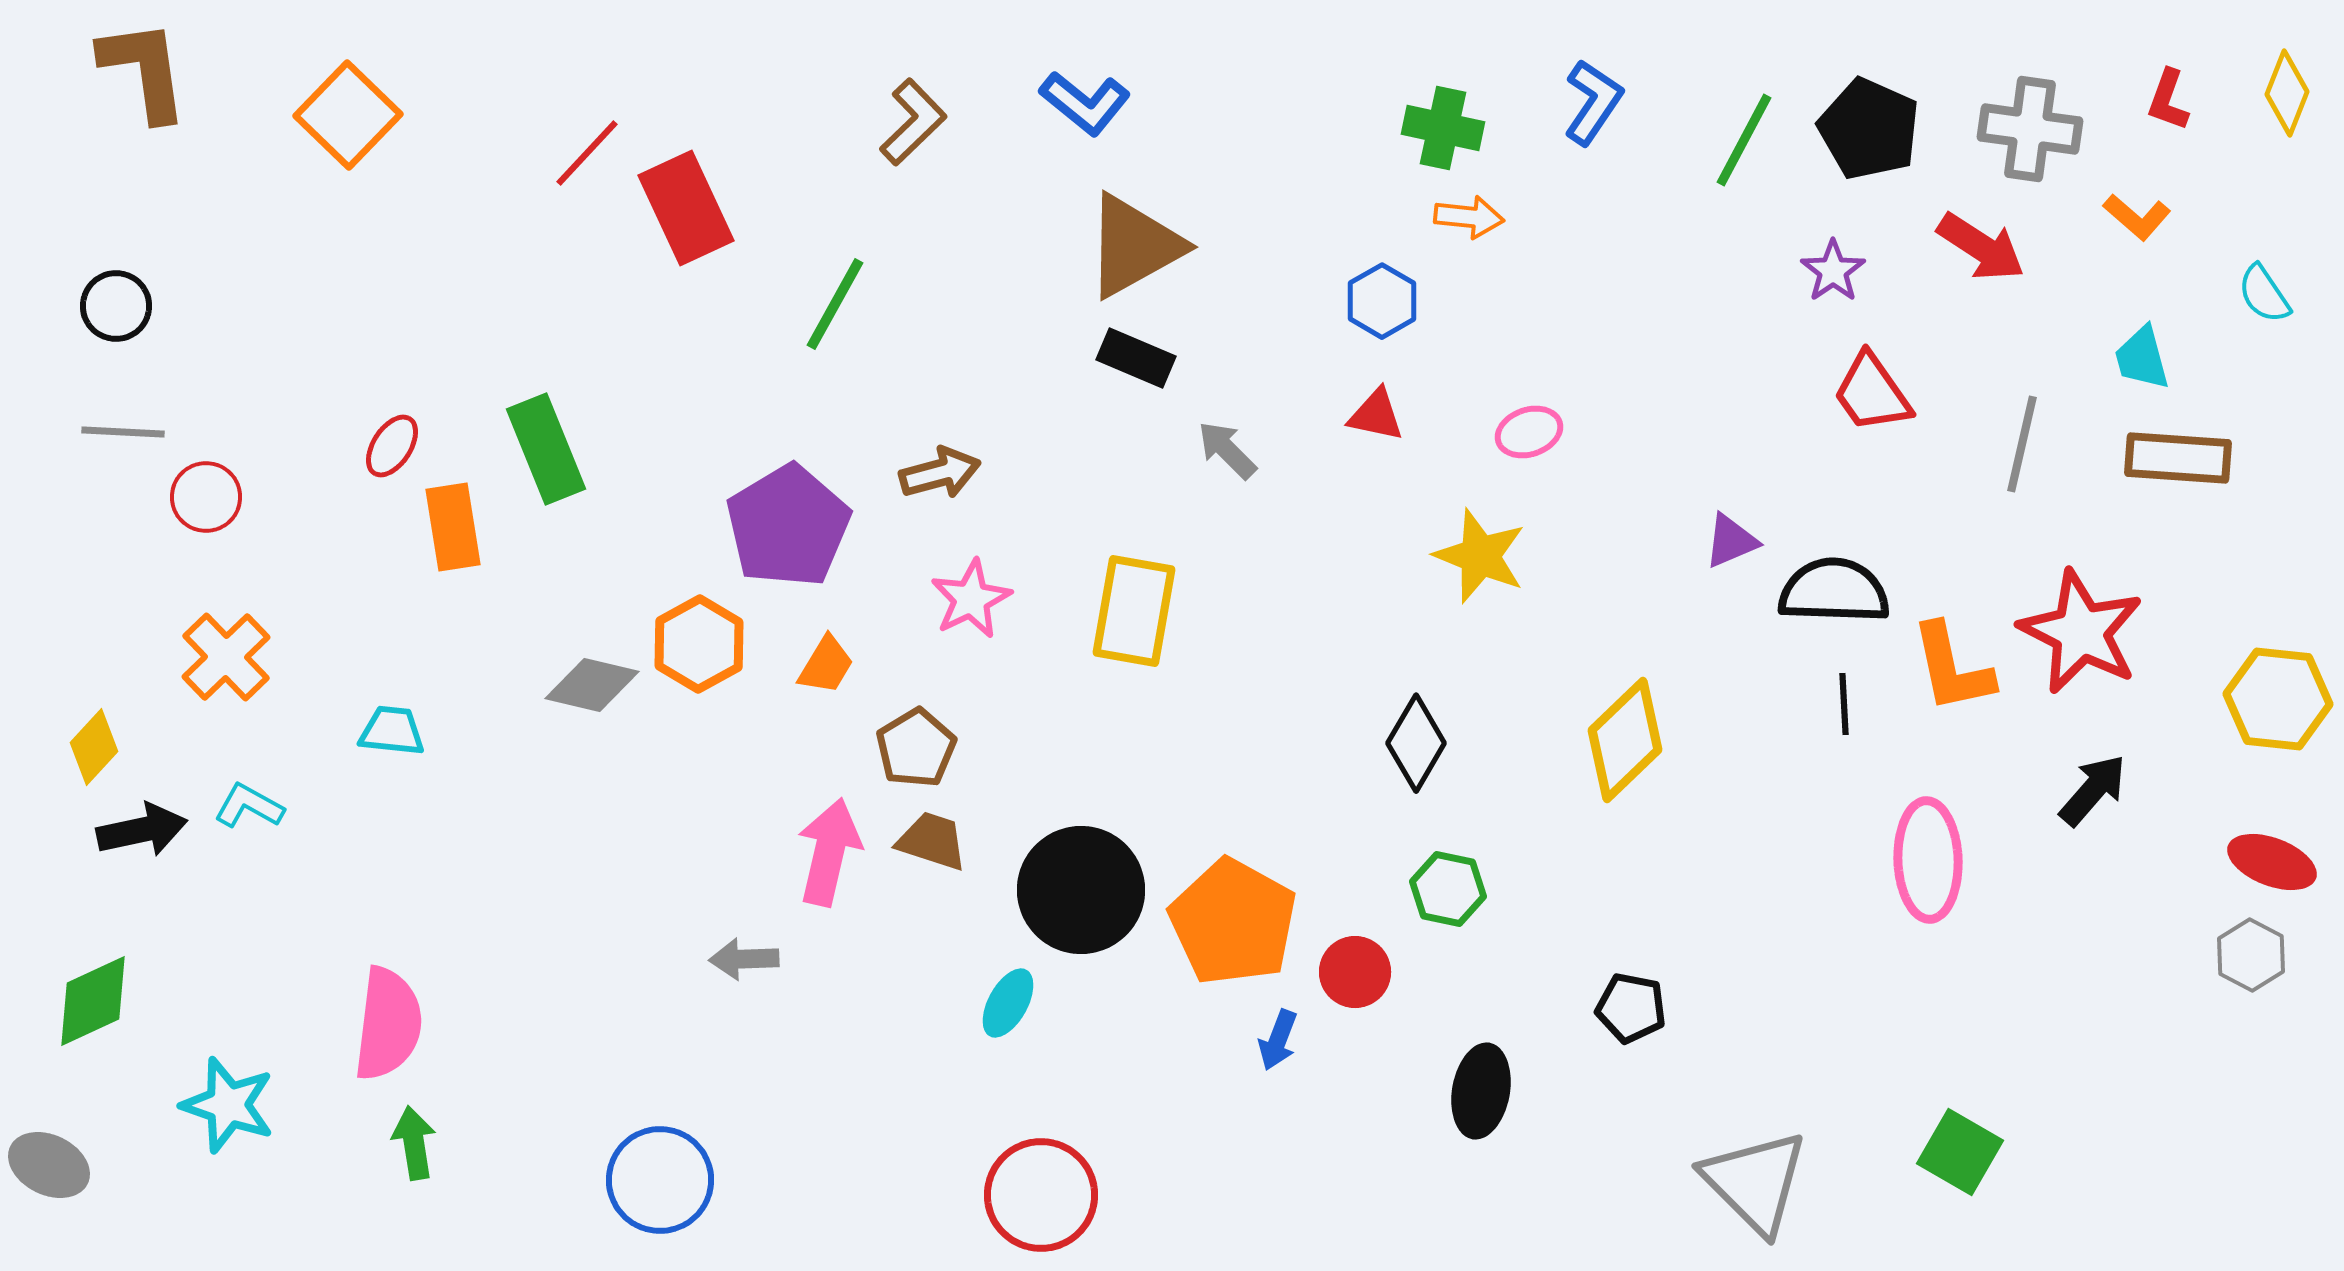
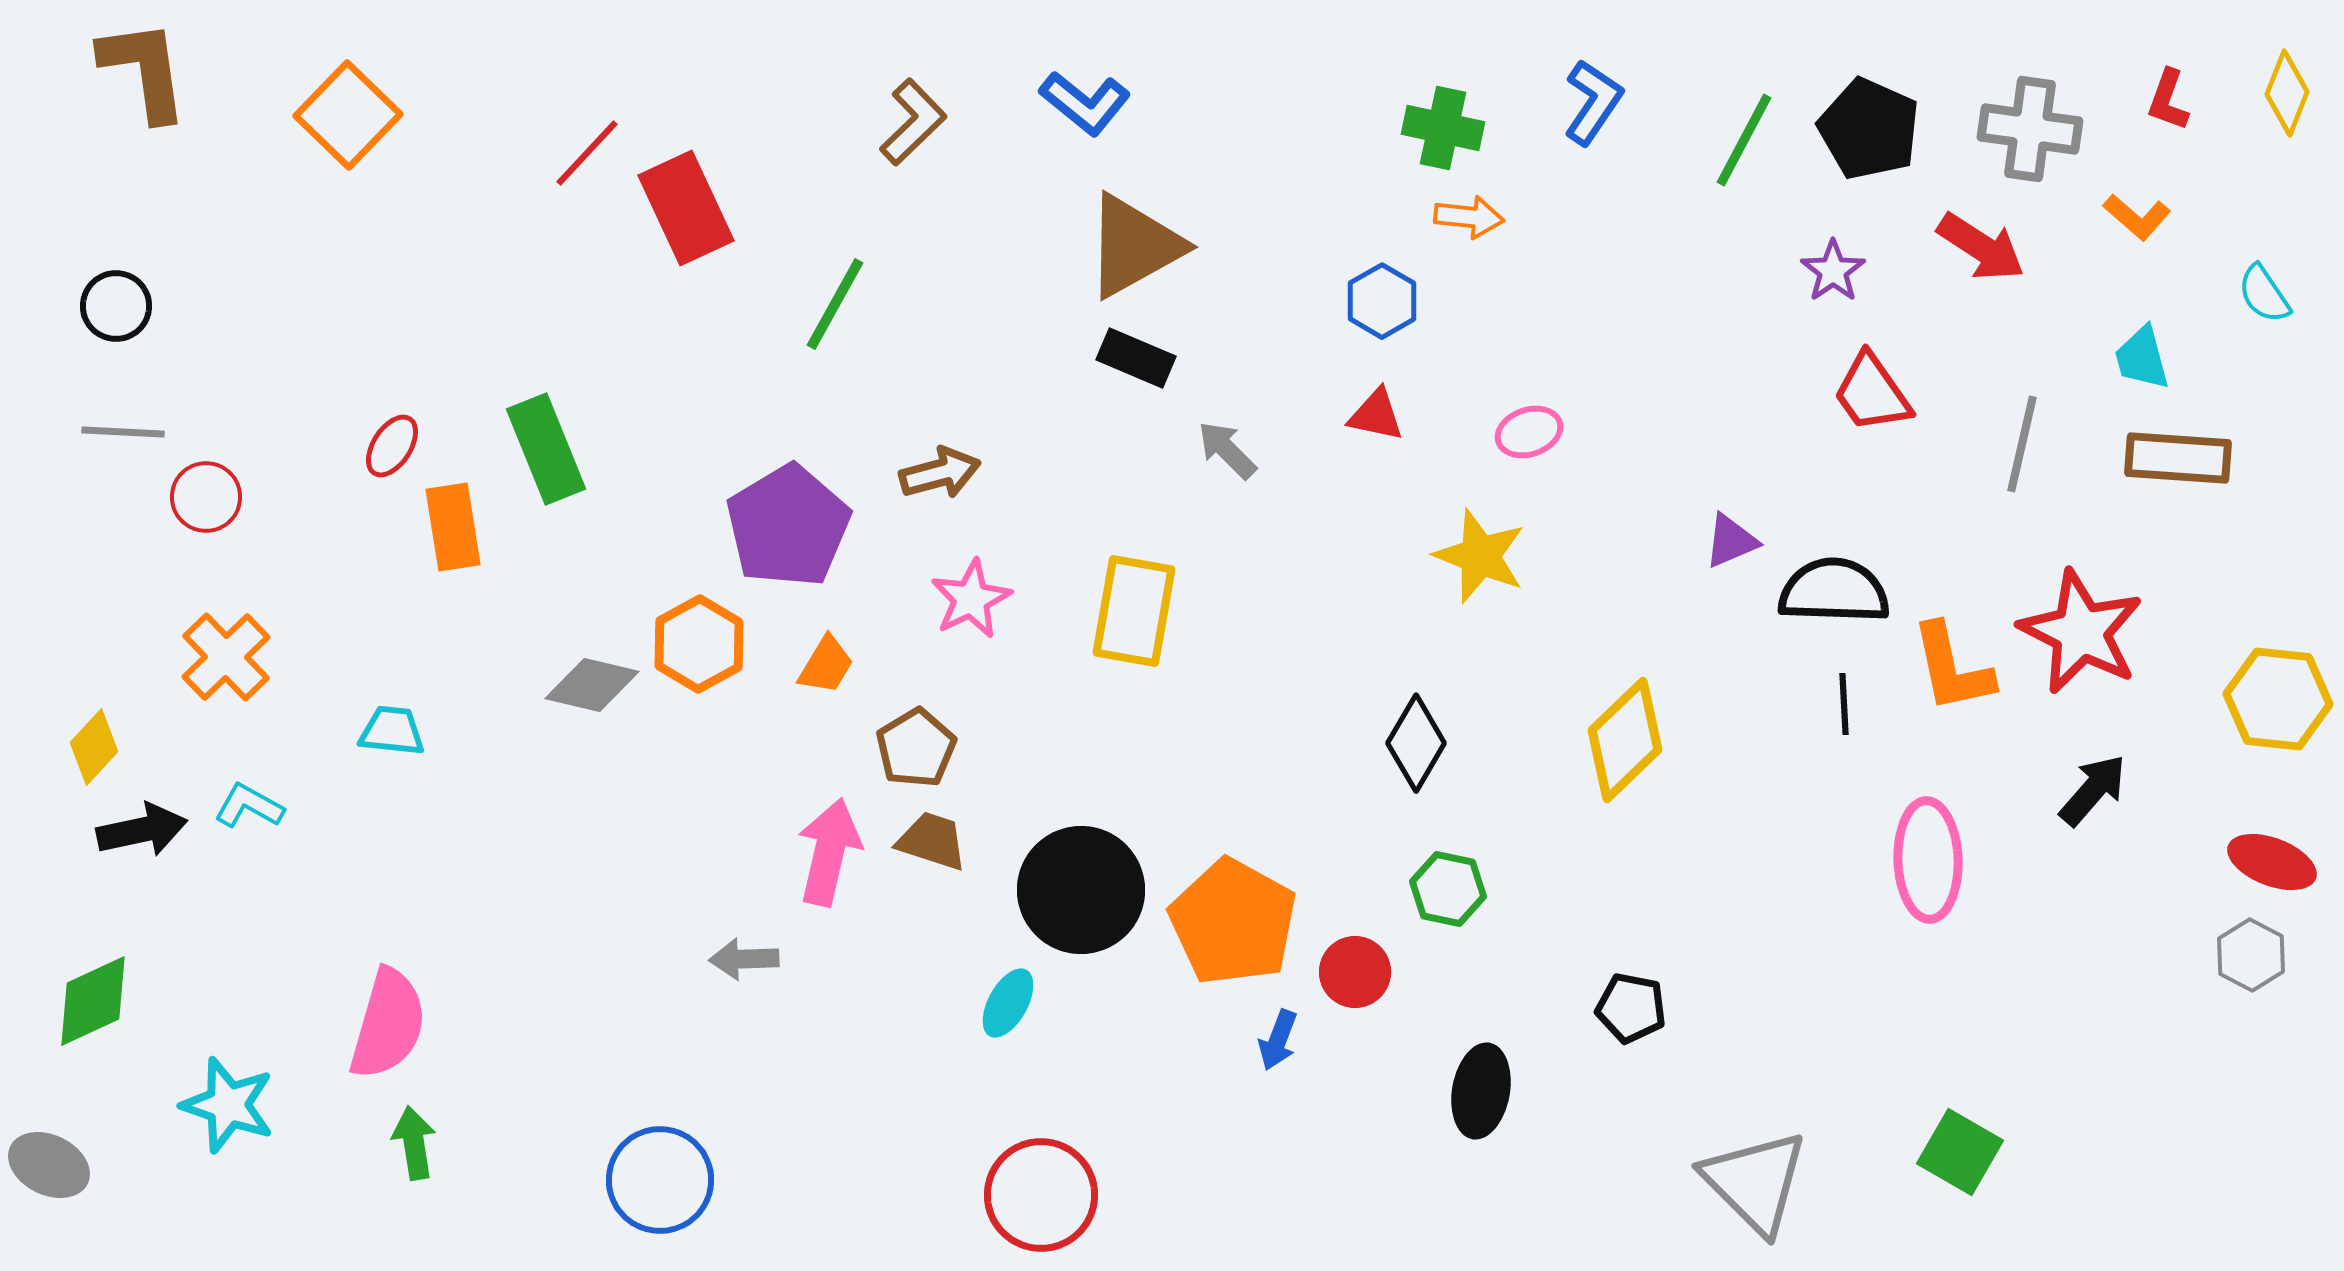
pink semicircle at (388, 1024): rotated 9 degrees clockwise
